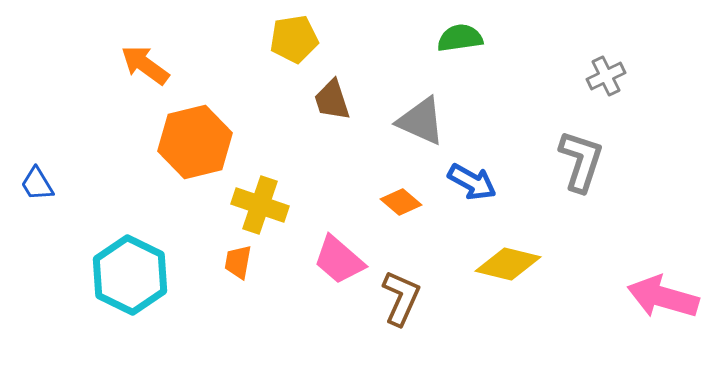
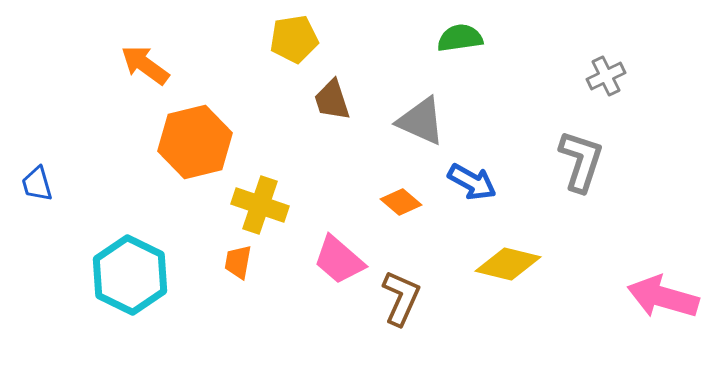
blue trapezoid: rotated 15 degrees clockwise
